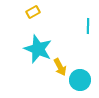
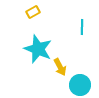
cyan line: moved 6 px left, 1 px down
cyan circle: moved 5 px down
